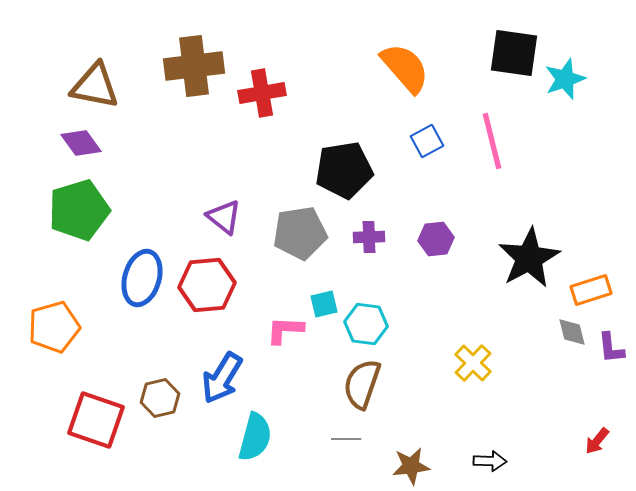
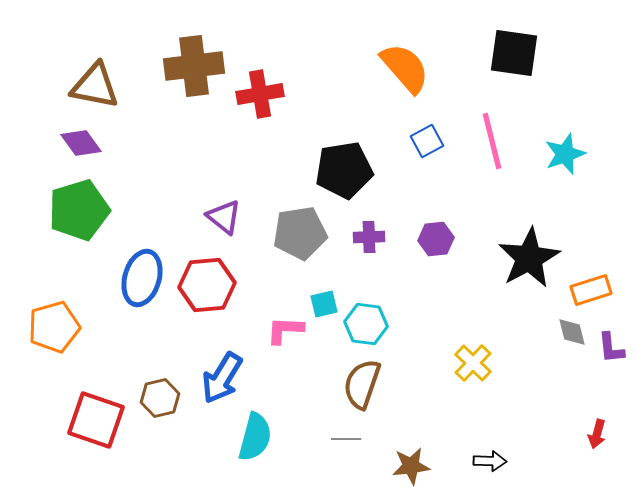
cyan star: moved 75 px down
red cross: moved 2 px left, 1 px down
red arrow: moved 7 px up; rotated 24 degrees counterclockwise
